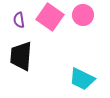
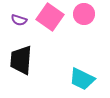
pink circle: moved 1 px right, 1 px up
purple semicircle: rotated 63 degrees counterclockwise
black trapezoid: moved 4 px down
